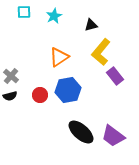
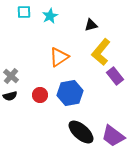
cyan star: moved 4 px left
blue hexagon: moved 2 px right, 3 px down
